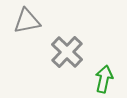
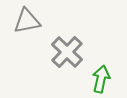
green arrow: moved 3 px left
